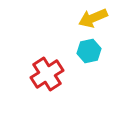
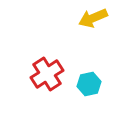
cyan hexagon: moved 33 px down
